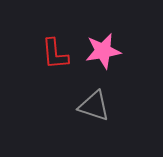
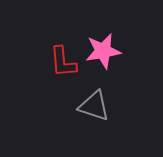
red L-shape: moved 8 px right, 8 px down
